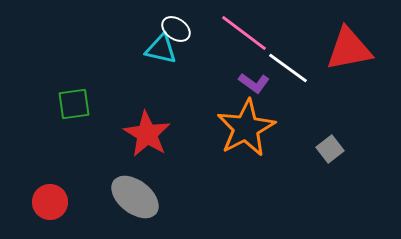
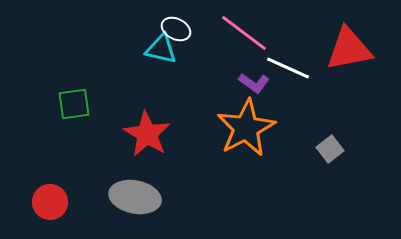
white ellipse: rotated 8 degrees counterclockwise
white line: rotated 12 degrees counterclockwise
gray ellipse: rotated 27 degrees counterclockwise
